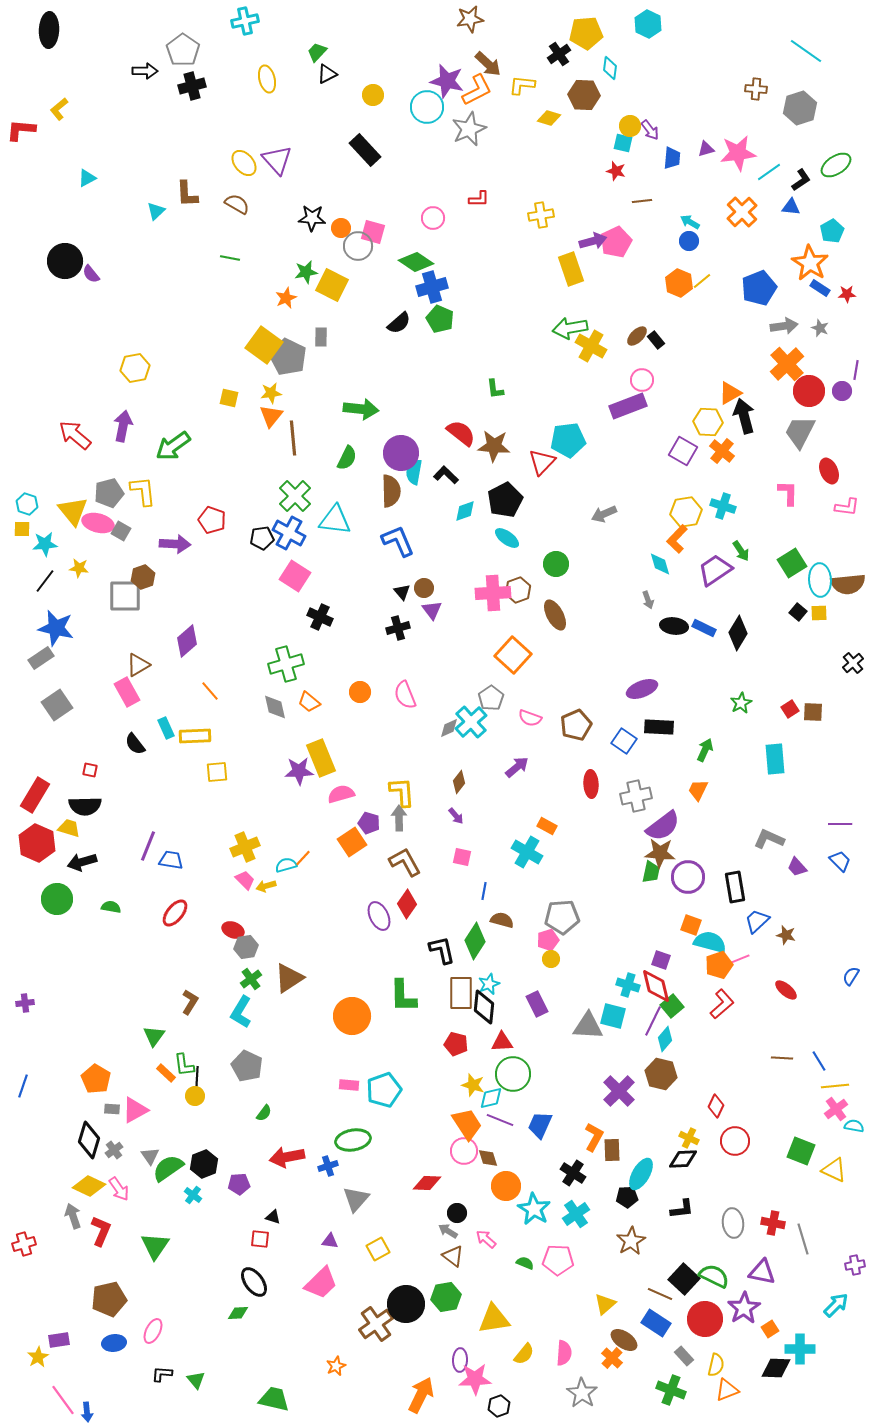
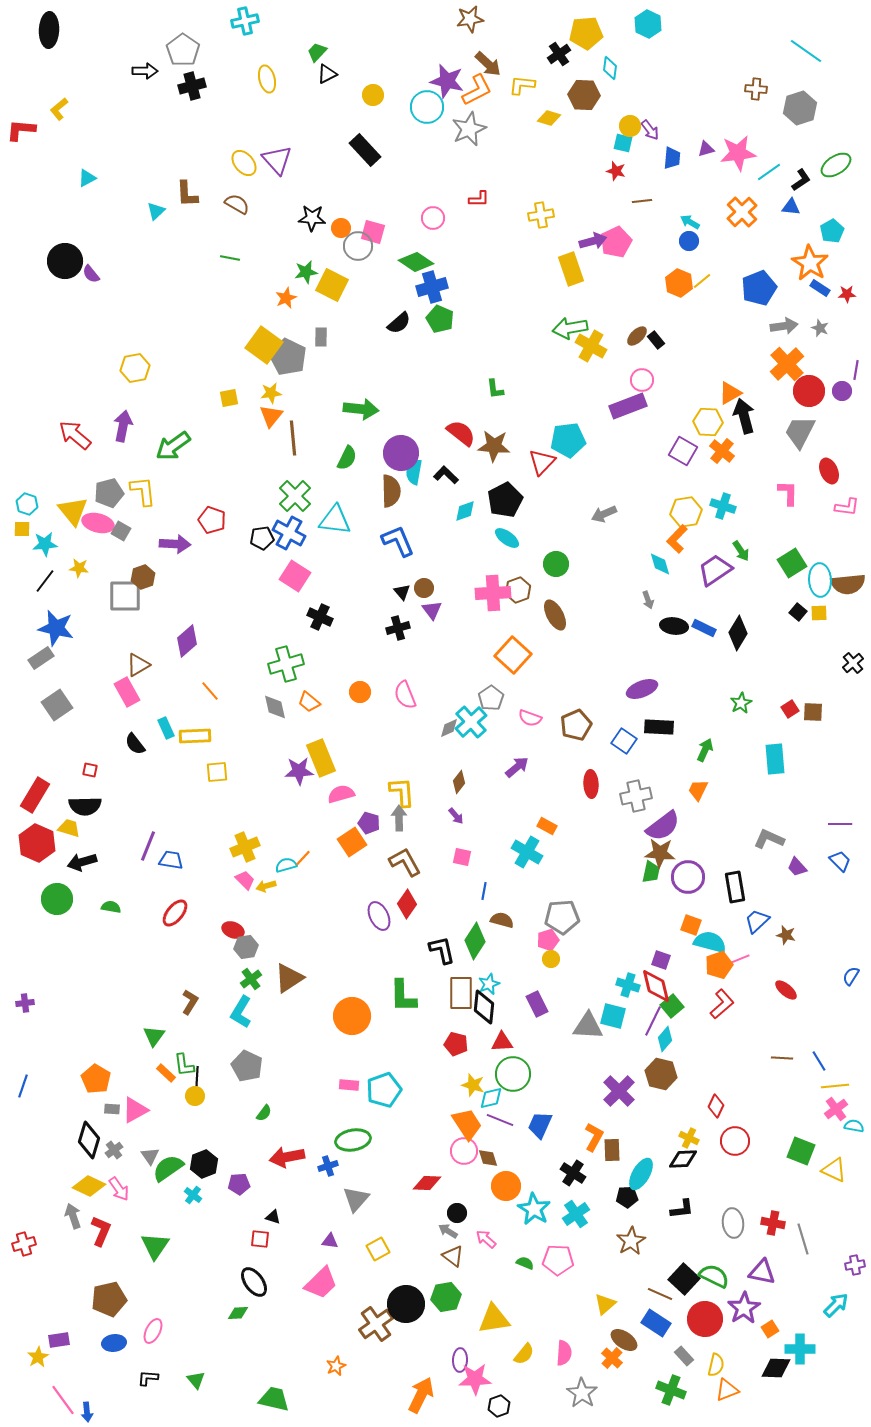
yellow square at (229, 398): rotated 24 degrees counterclockwise
black L-shape at (162, 1374): moved 14 px left, 4 px down
